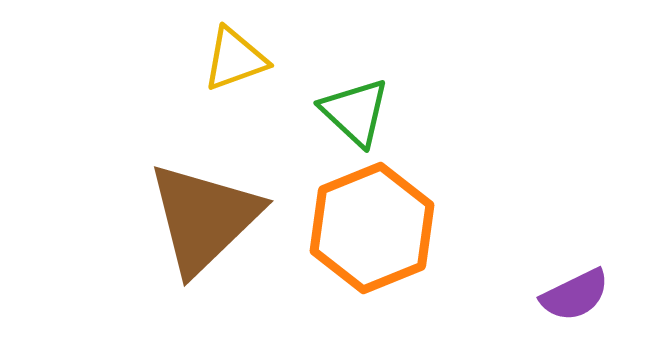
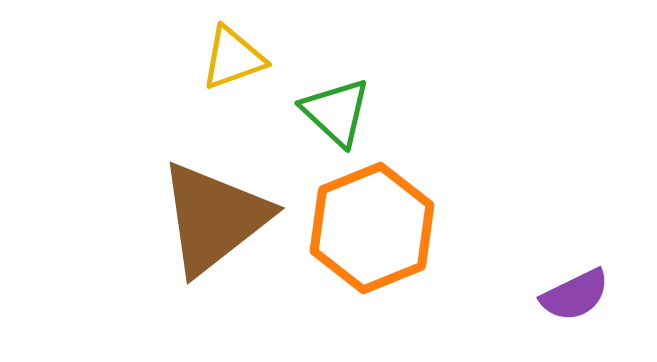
yellow triangle: moved 2 px left, 1 px up
green triangle: moved 19 px left
brown triangle: moved 10 px right; rotated 6 degrees clockwise
